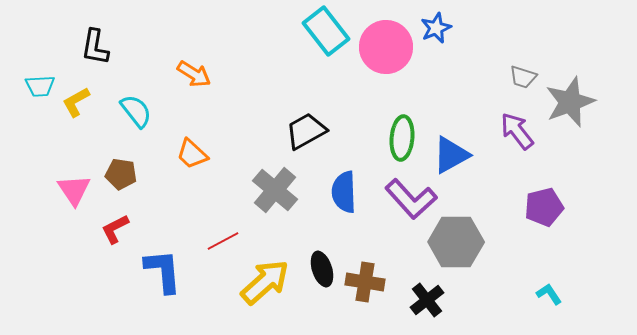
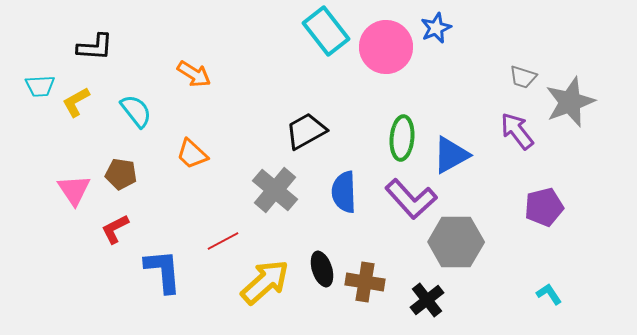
black L-shape: rotated 96 degrees counterclockwise
